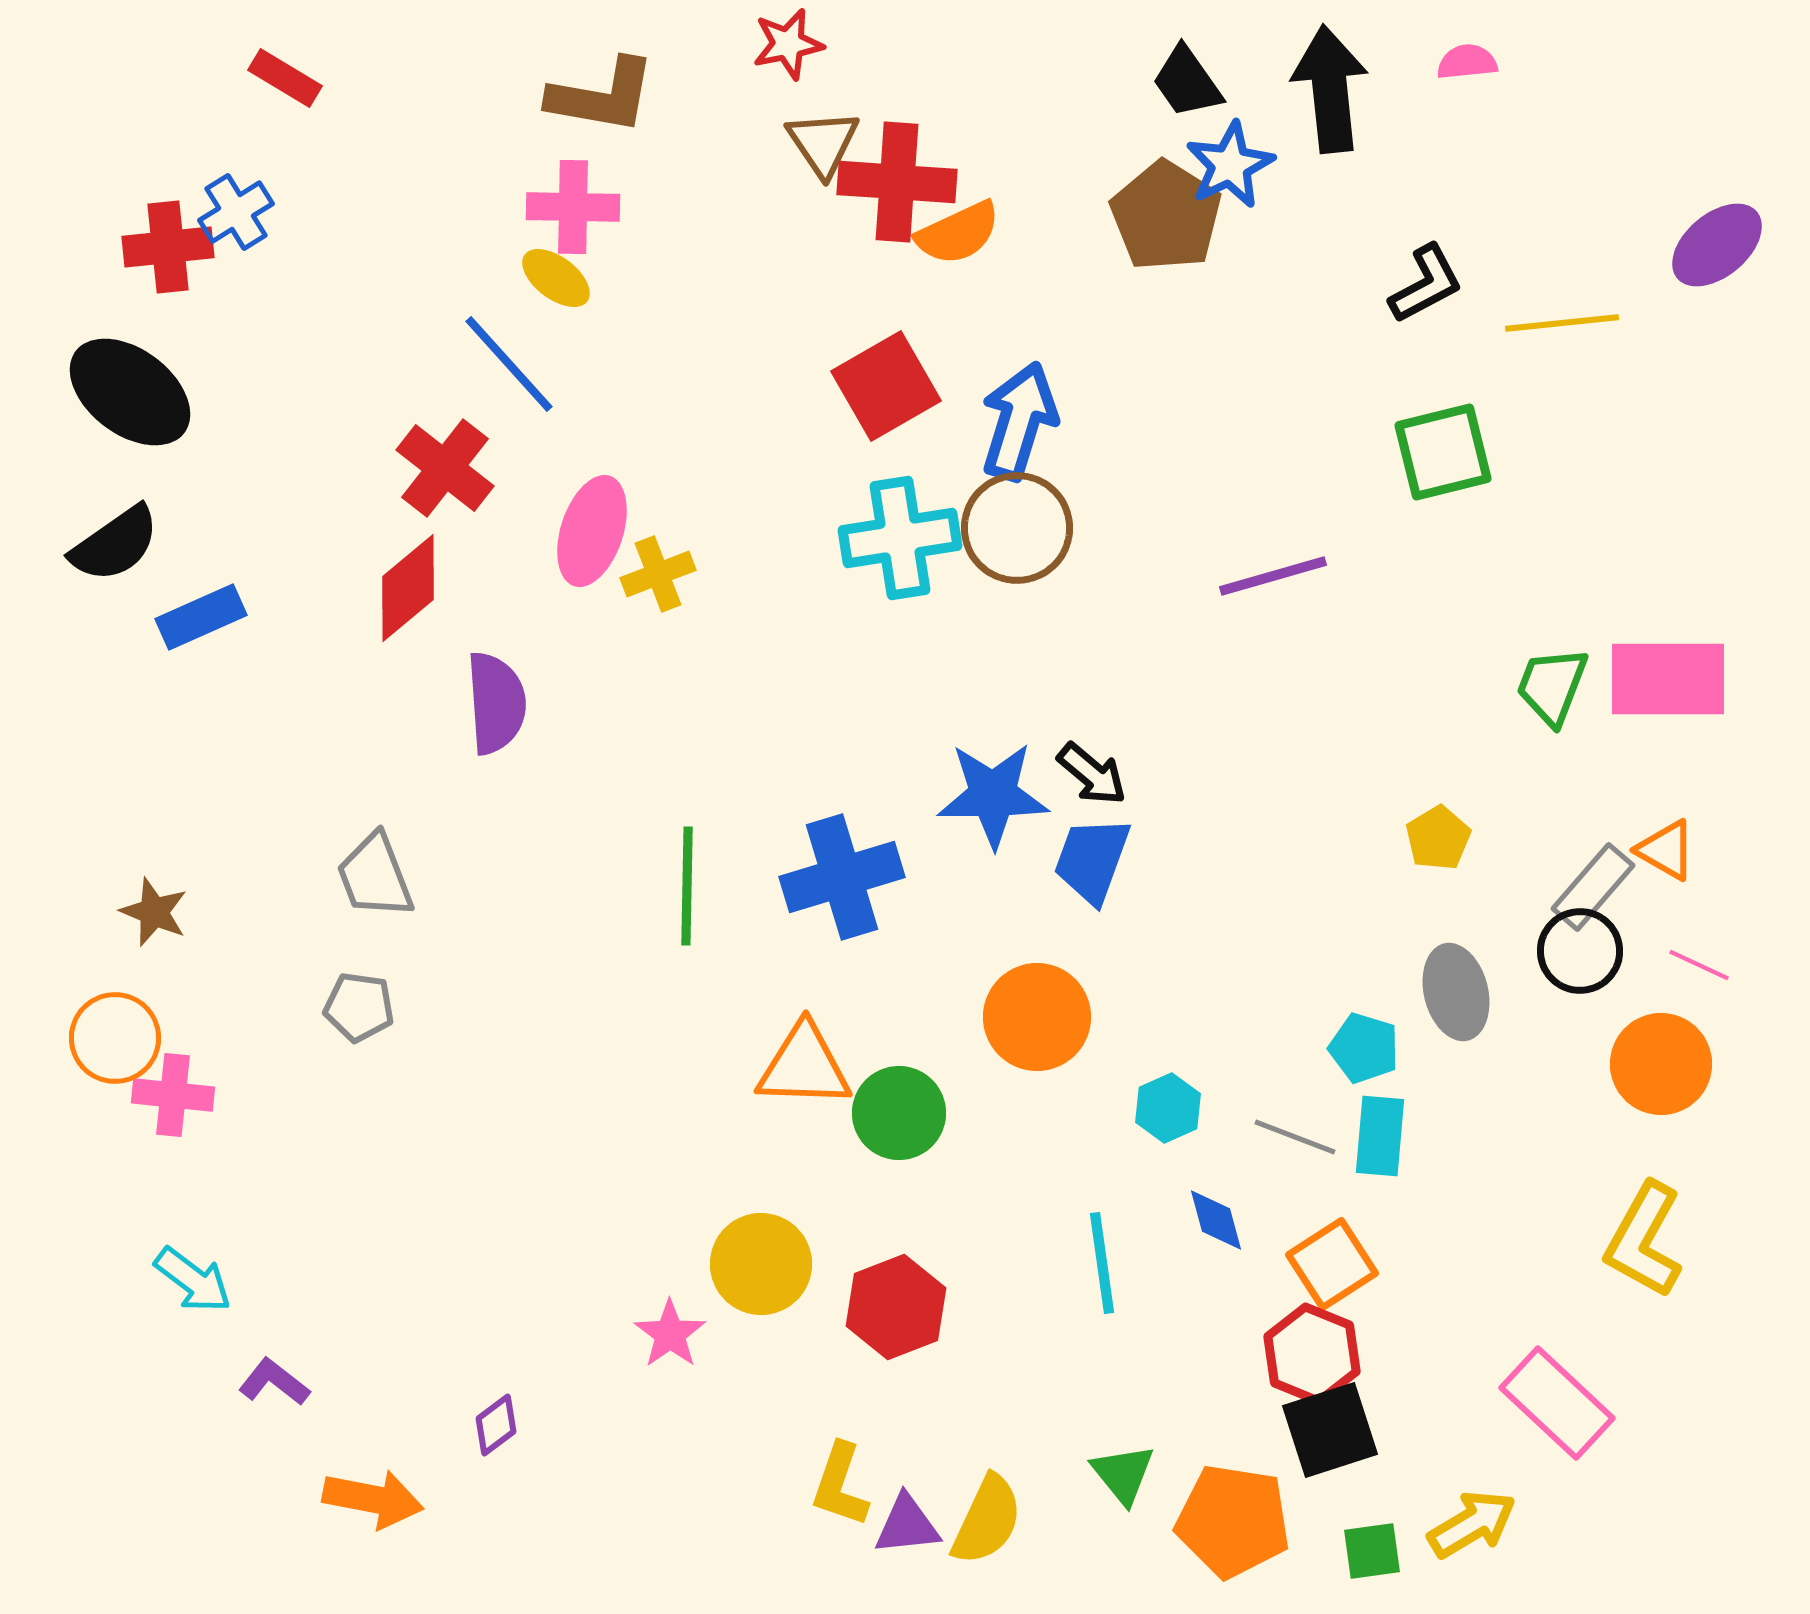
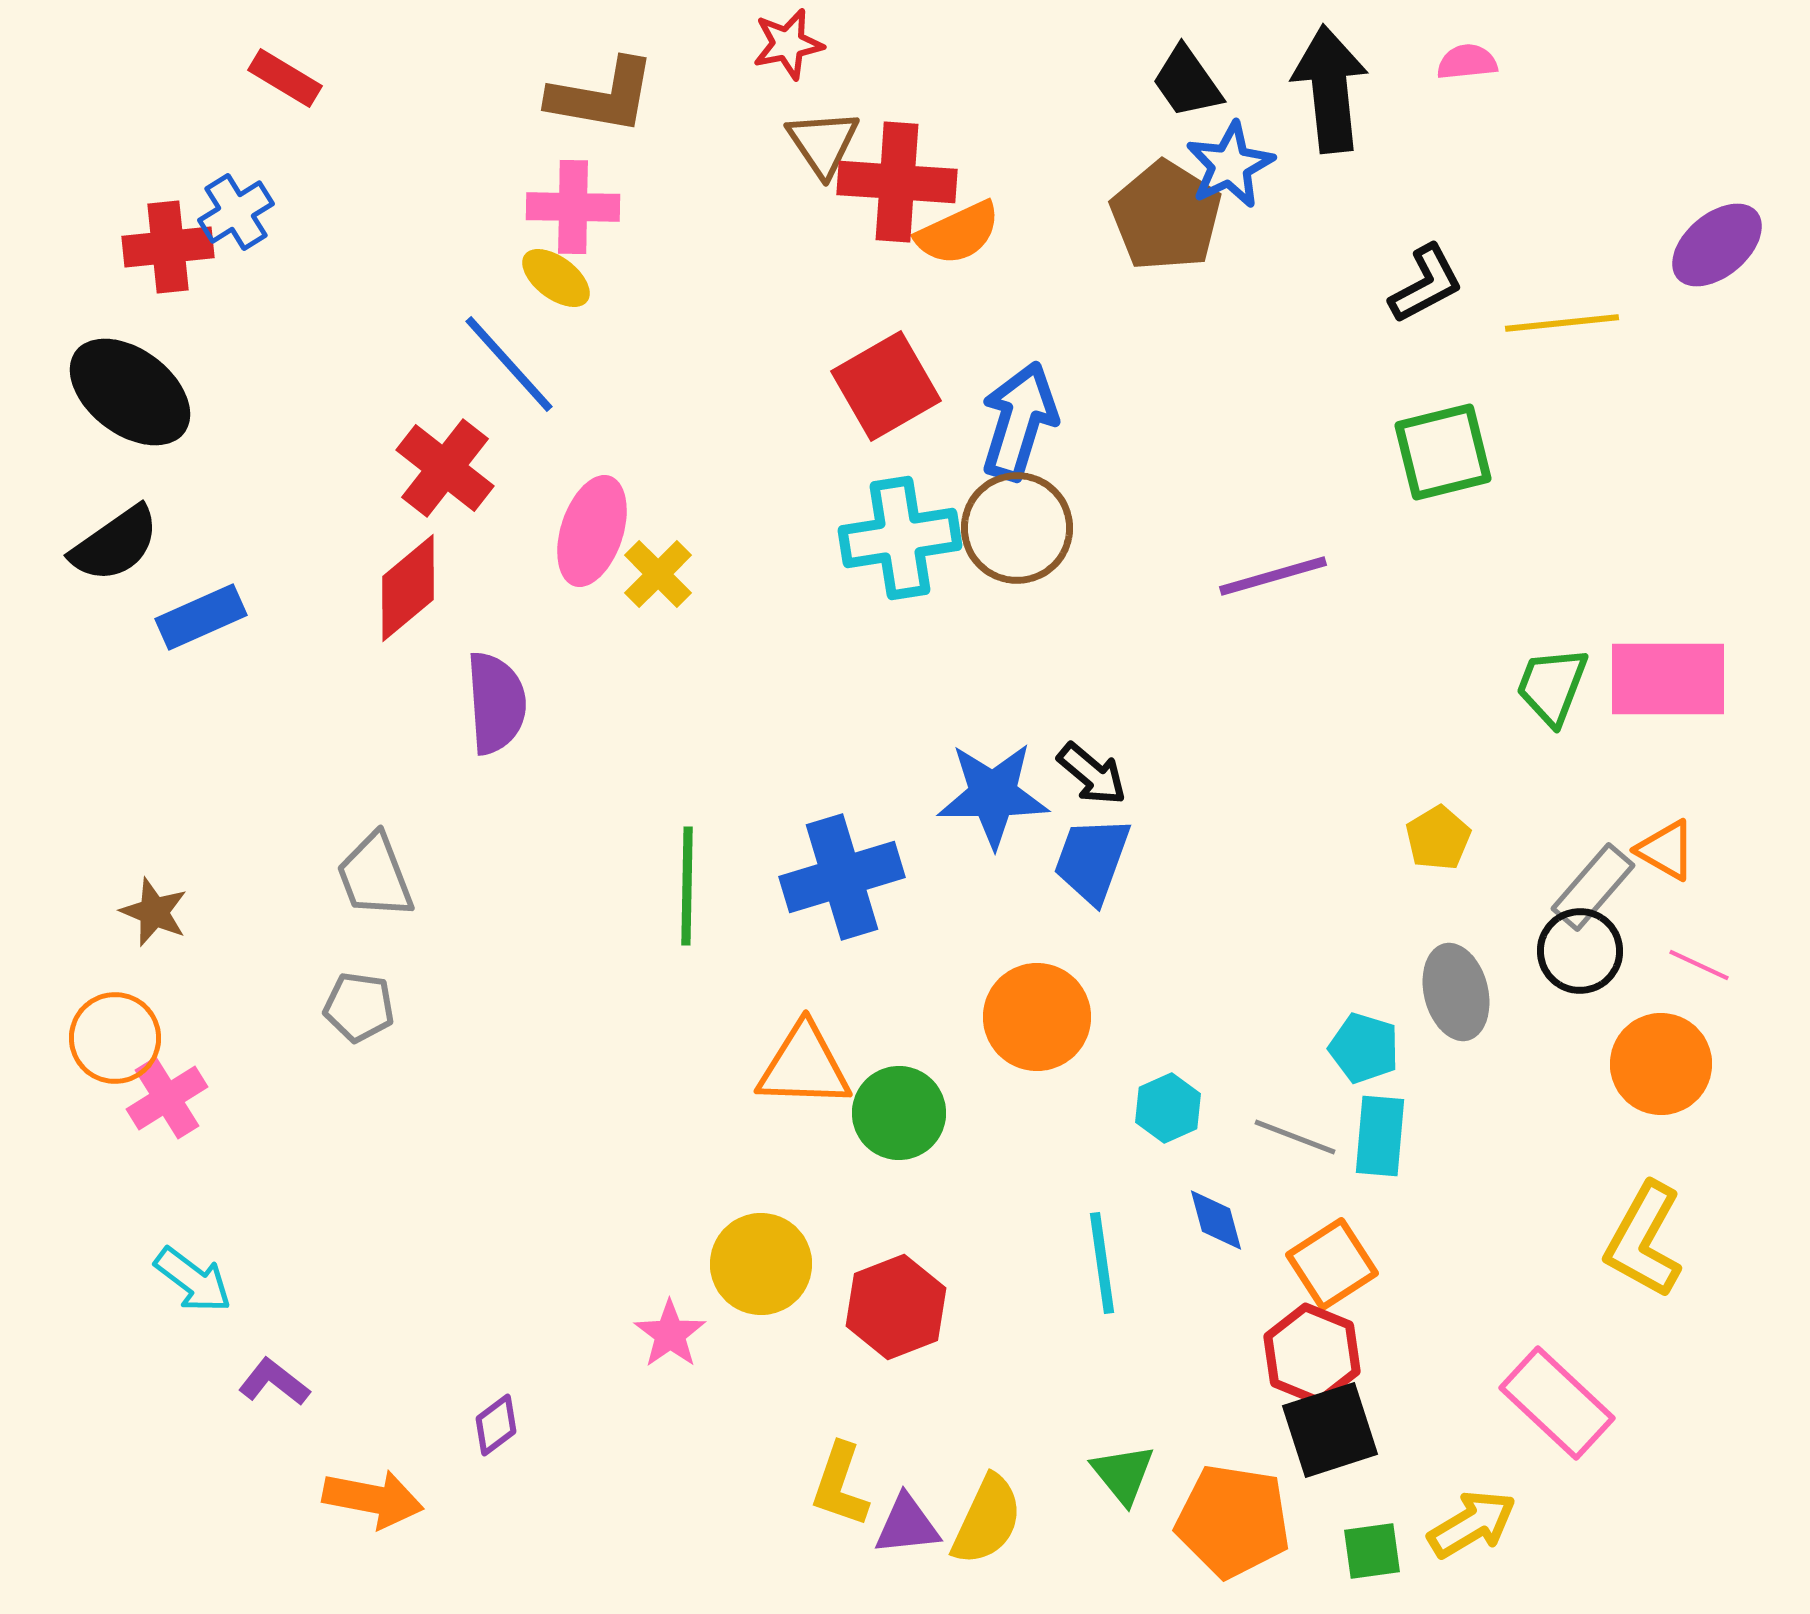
yellow cross at (658, 574): rotated 24 degrees counterclockwise
pink cross at (173, 1095): moved 6 px left, 3 px down; rotated 38 degrees counterclockwise
